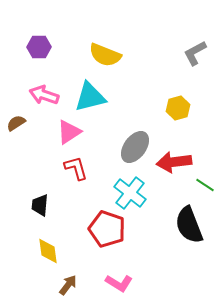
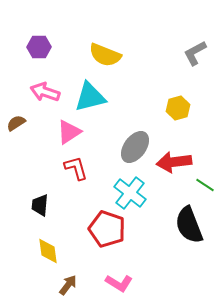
pink arrow: moved 1 px right, 3 px up
